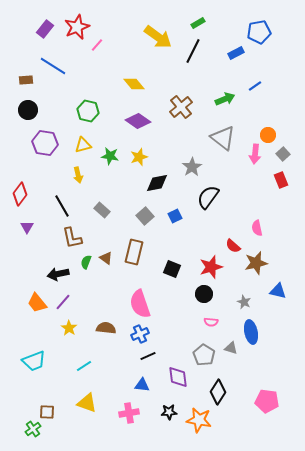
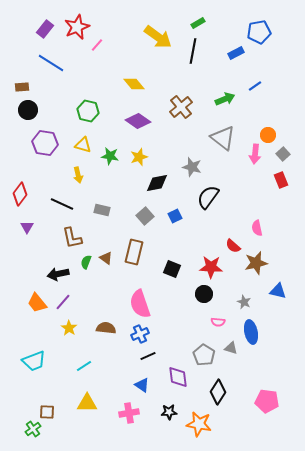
black line at (193, 51): rotated 15 degrees counterclockwise
blue line at (53, 66): moved 2 px left, 3 px up
brown rectangle at (26, 80): moved 4 px left, 7 px down
yellow triangle at (83, 145): rotated 30 degrees clockwise
gray star at (192, 167): rotated 24 degrees counterclockwise
black line at (62, 206): moved 2 px up; rotated 35 degrees counterclockwise
gray rectangle at (102, 210): rotated 28 degrees counterclockwise
red star at (211, 267): rotated 20 degrees clockwise
pink semicircle at (211, 322): moved 7 px right
blue triangle at (142, 385): rotated 28 degrees clockwise
yellow triangle at (87, 403): rotated 20 degrees counterclockwise
orange star at (199, 420): moved 4 px down
